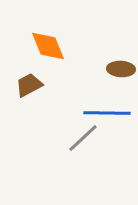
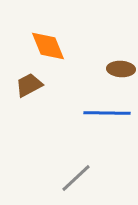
gray line: moved 7 px left, 40 px down
